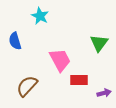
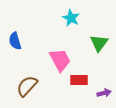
cyan star: moved 31 px right, 2 px down
